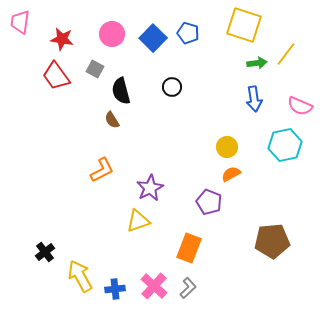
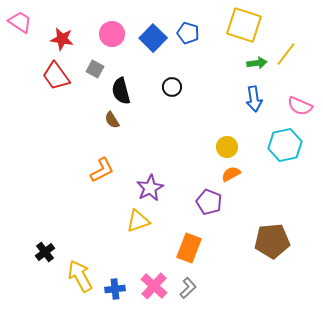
pink trapezoid: rotated 115 degrees clockwise
